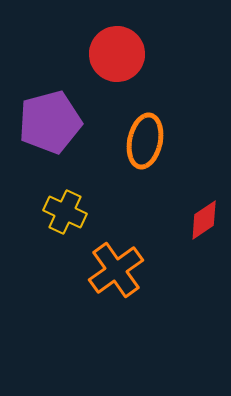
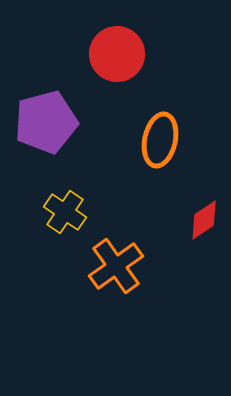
purple pentagon: moved 4 px left
orange ellipse: moved 15 px right, 1 px up
yellow cross: rotated 9 degrees clockwise
orange cross: moved 4 px up
